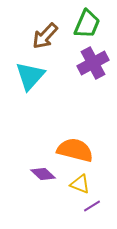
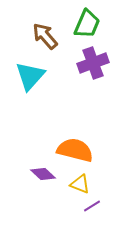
brown arrow: rotated 96 degrees clockwise
purple cross: rotated 8 degrees clockwise
